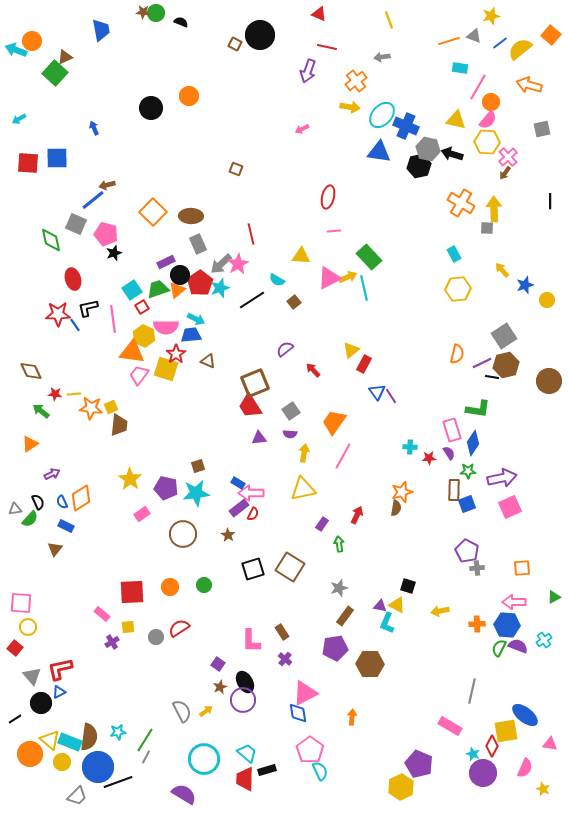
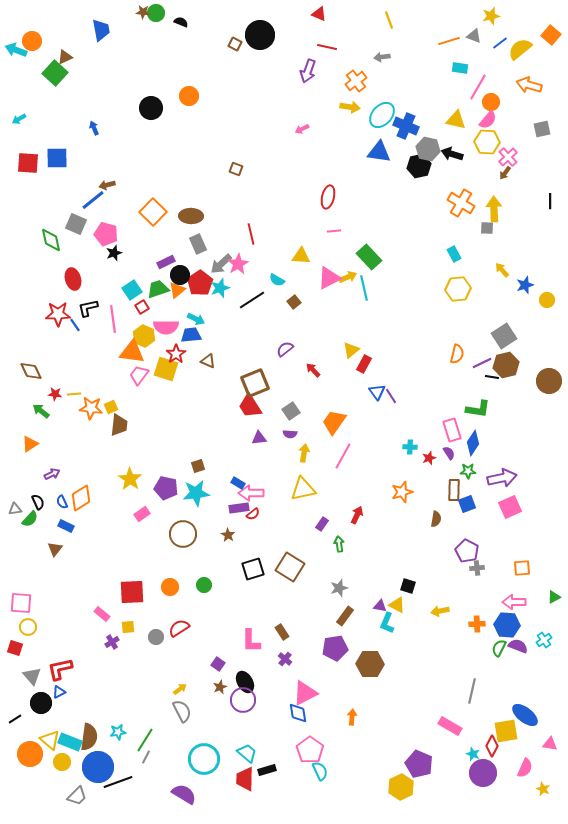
red star at (429, 458): rotated 16 degrees counterclockwise
purple rectangle at (239, 508): rotated 30 degrees clockwise
brown semicircle at (396, 508): moved 40 px right, 11 px down
red semicircle at (253, 514): rotated 24 degrees clockwise
red square at (15, 648): rotated 21 degrees counterclockwise
yellow arrow at (206, 711): moved 26 px left, 22 px up
